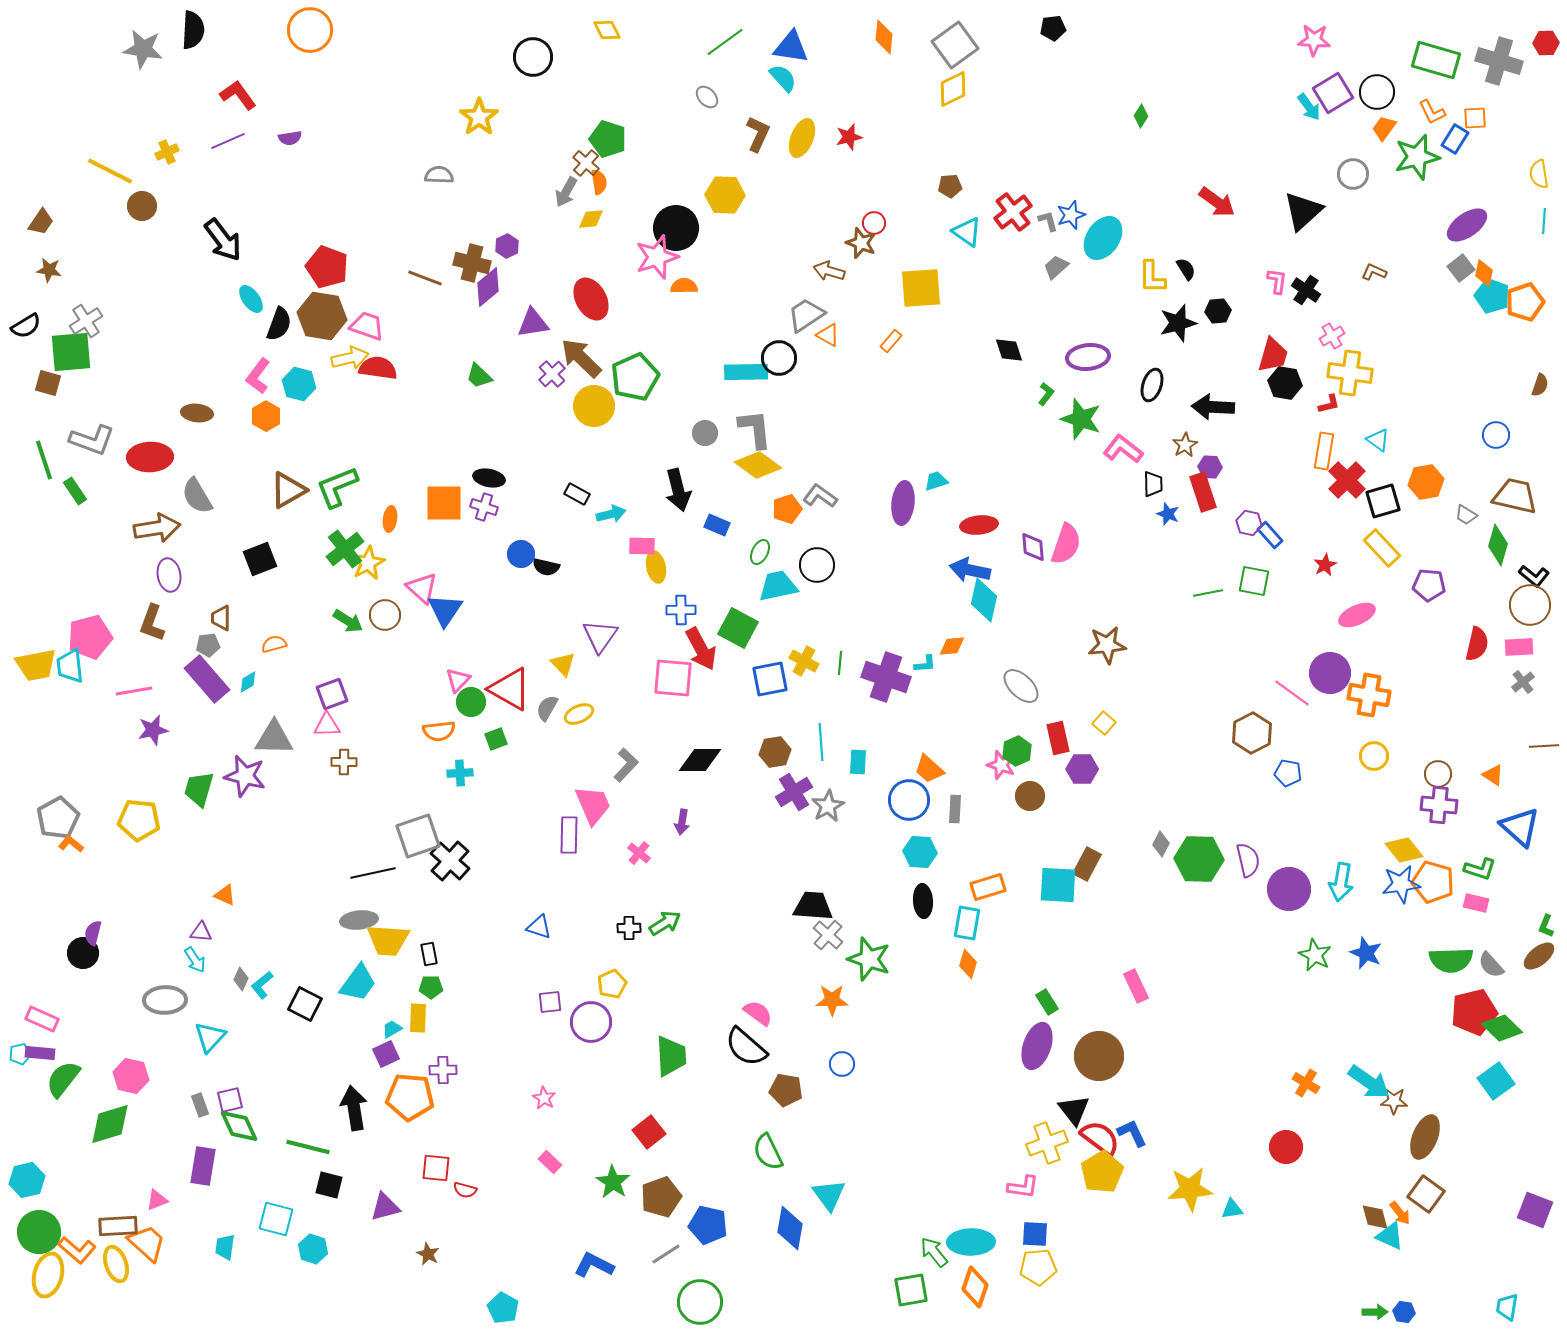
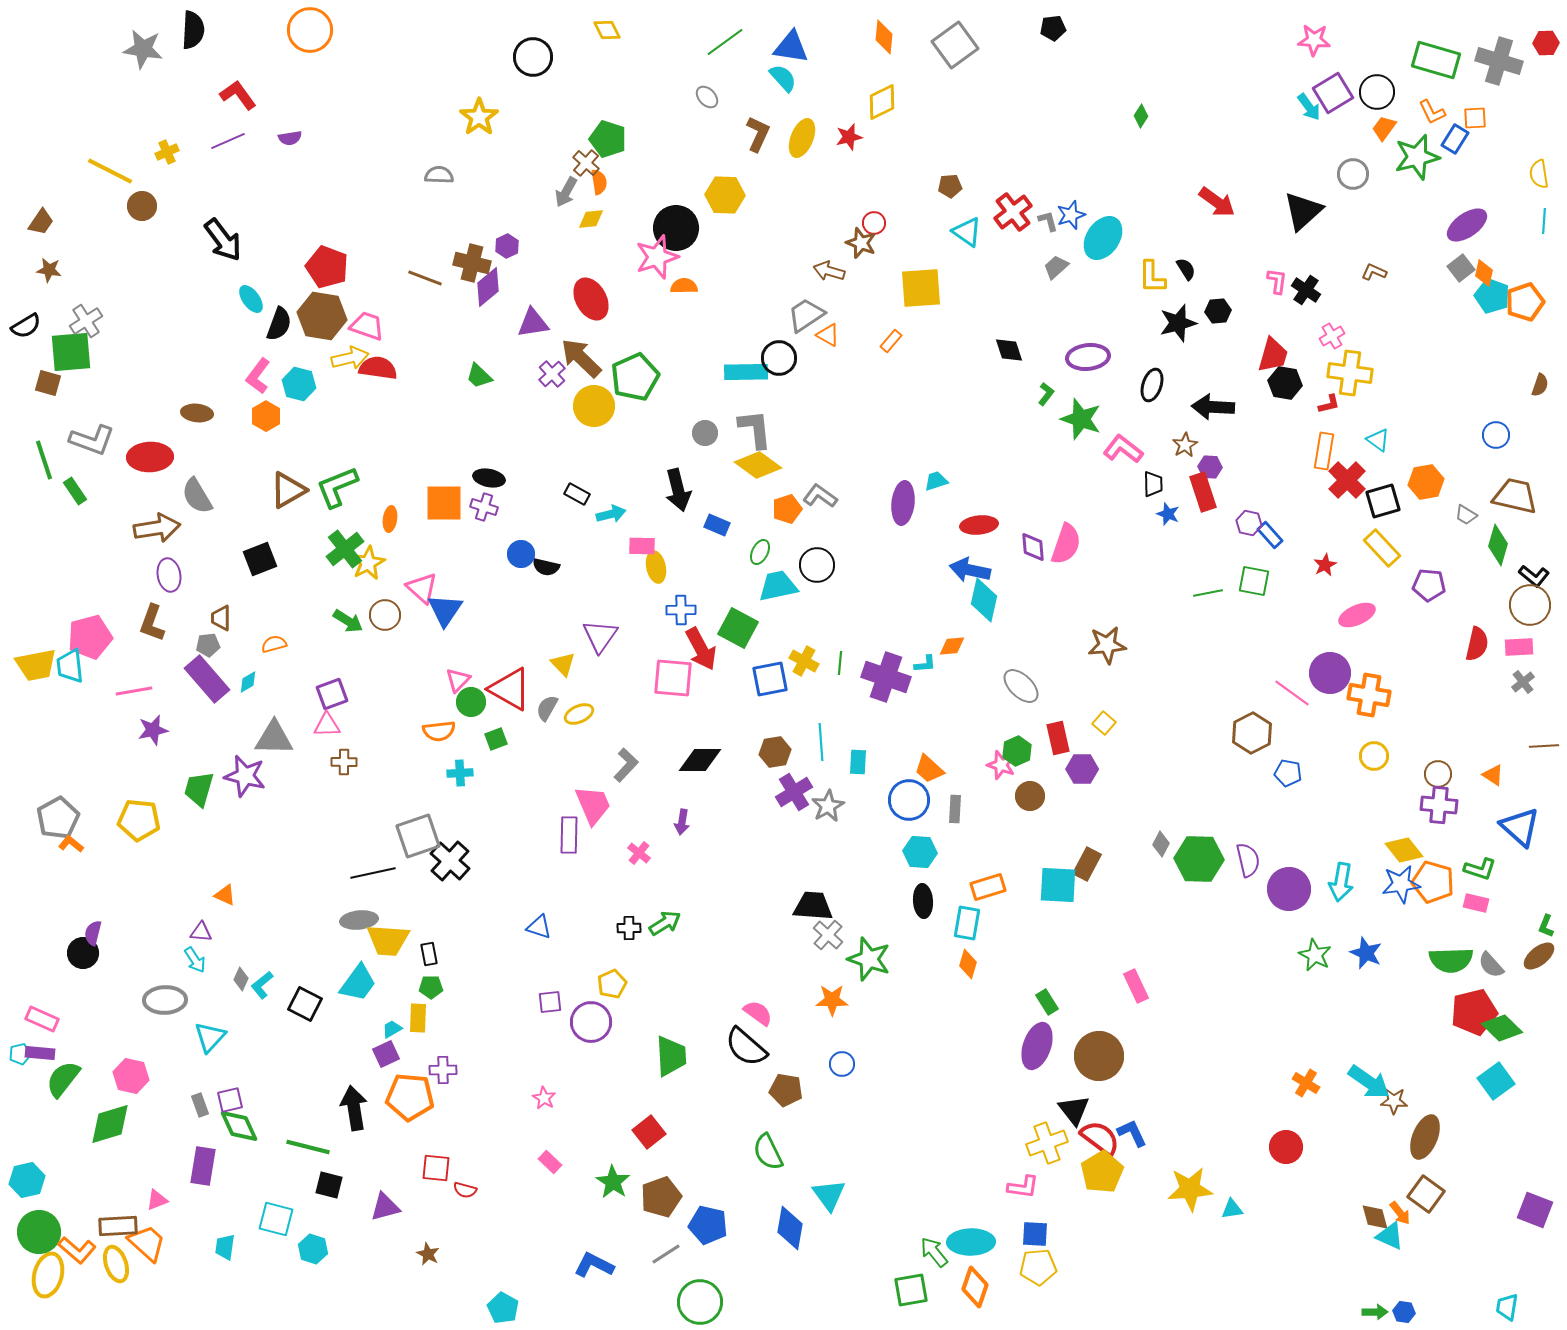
yellow diamond at (953, 89): moved 71 px left, 13 px down
